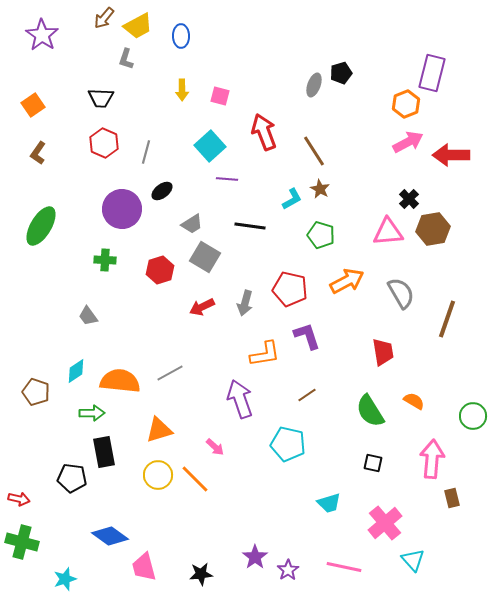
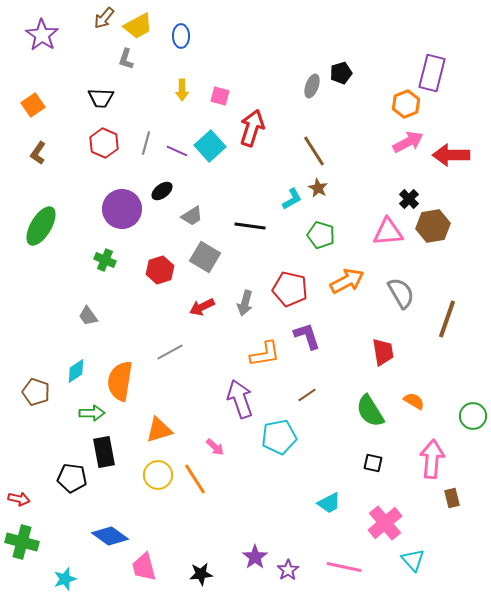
gray ellipse at (314, 85): moved 2 px left, 1 px down
red arrow at (264, 132): moved 12 px left, 4 px up; rotated 39 degrees clockwise
gray line at (146, 152): moved 9 px up
purple line at (227, 179): moved 50 px left, 28 px up; rotated 20 degrees clockwise
brown star at (320, 189): moved 2 px left, 1 px up
gray trapezoid at (192, 224): moved 8 px up
brown hexagon at (433, 229): moved 3 px up
green cross at (105, 260): rotated 20 degrees clockwise
gray line at (170, 373): moved 21 px up
orange semicircle at (120, 381): rotated 87 degrees counterclockwise
cyan pentagon at (288, 444): moved 9 px left, 7 px up; rotated 24 degrees counterclockwise
orange line at (195, 479): rotated 12 degrees clockwise
cyan trapezoid at (329, 503): rotated 10 degrees counterclockwise
